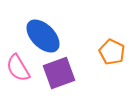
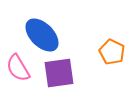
blue ellipse: moved 1 px left, 1 px up
purple square: rotated 12 degrees clockwise
